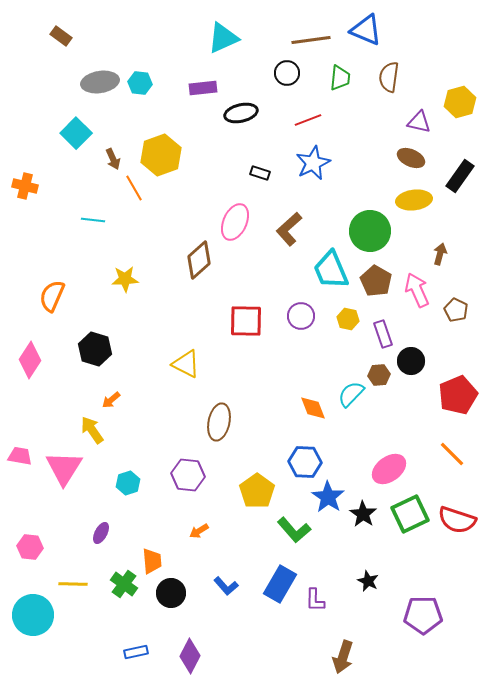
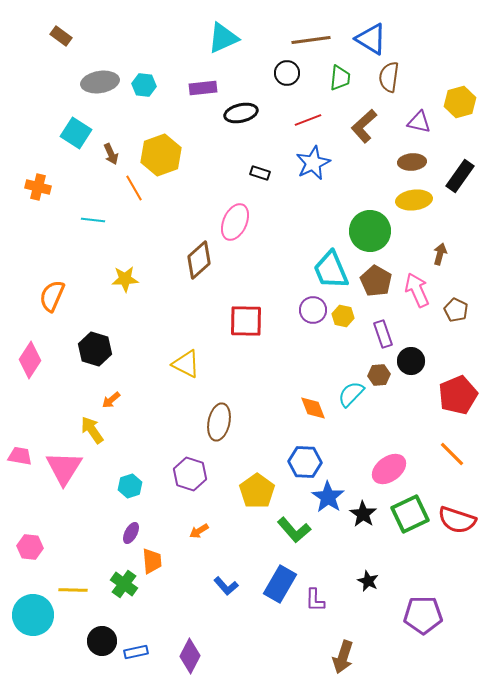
blue triangle at (366, 30): moved 5 px right, 9 px down; rotated 8 degrees clockwise
cyan hexagon at (140, 83): moved 4 px right, 2 px down
cyan square at (76, 133): rotated 12 degrees counterclockwise
brown ellipse at (411, 158): moved 1 px right, 4 px down; rotated 28 degrees counterclockwise
brown arrow at (113, 159): moved 2 px left, 5 px up
orange cross at (25, 186): moved 13 px right, 1 px down
brown L-shape at (289, 229): moved 75 px right, 103 px up
purple circle at (301, 316): moved 12 px right, 6 px up
yellow hexagon at (348, 319): moved 5 px left, 3 px up
purple hexagon at (188, 475): moved 2 px right, 1 px up; rotated 12 degrees clockwise
cyan hexagon at (128, 483): moved 2 px right, 3 px down
purple ellipse at (101, 533): moved 30 px right
yellow line at (73, 584): moved 6 px down
black circle at (171, 593): moved 69 px left, 48 px down
